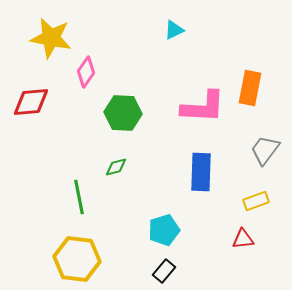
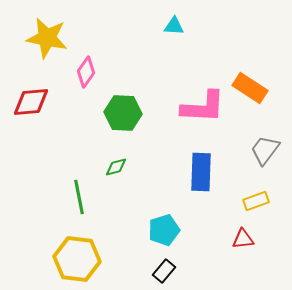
cyan triangle: moved 4 px up; rotated 30 degrees clockwise
yellow star: moved 4 px left
orange rectangle: rotated 68 degrees counterclockwise
